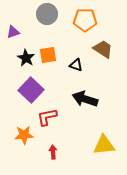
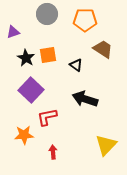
black triangle: rotated 16 degrees clockwise
yellow triangle: moved 2 px right; rotated 40 degrees counterclockwise
